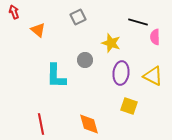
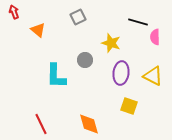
red line: rotated 15 degrees counterclockwise
